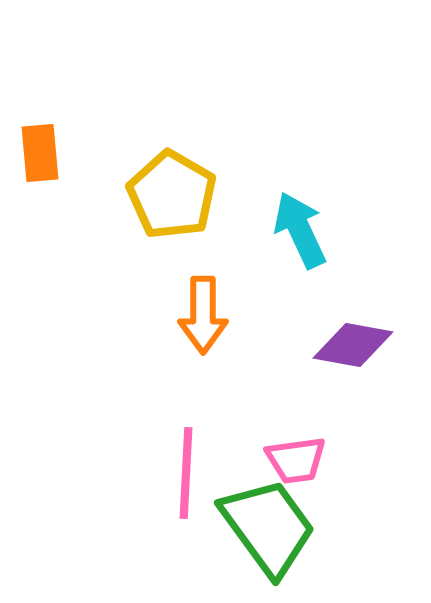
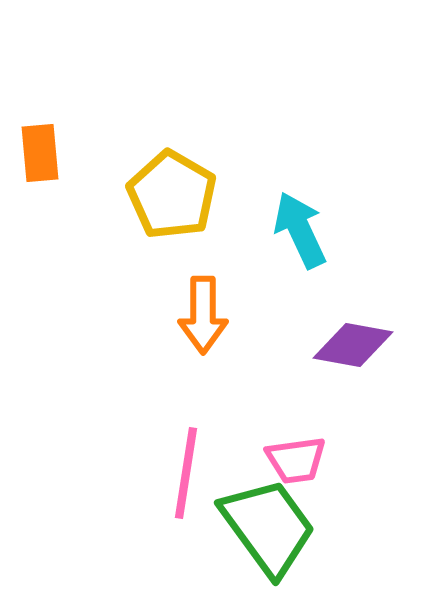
pink line: rotated 6 degrees clockwise
